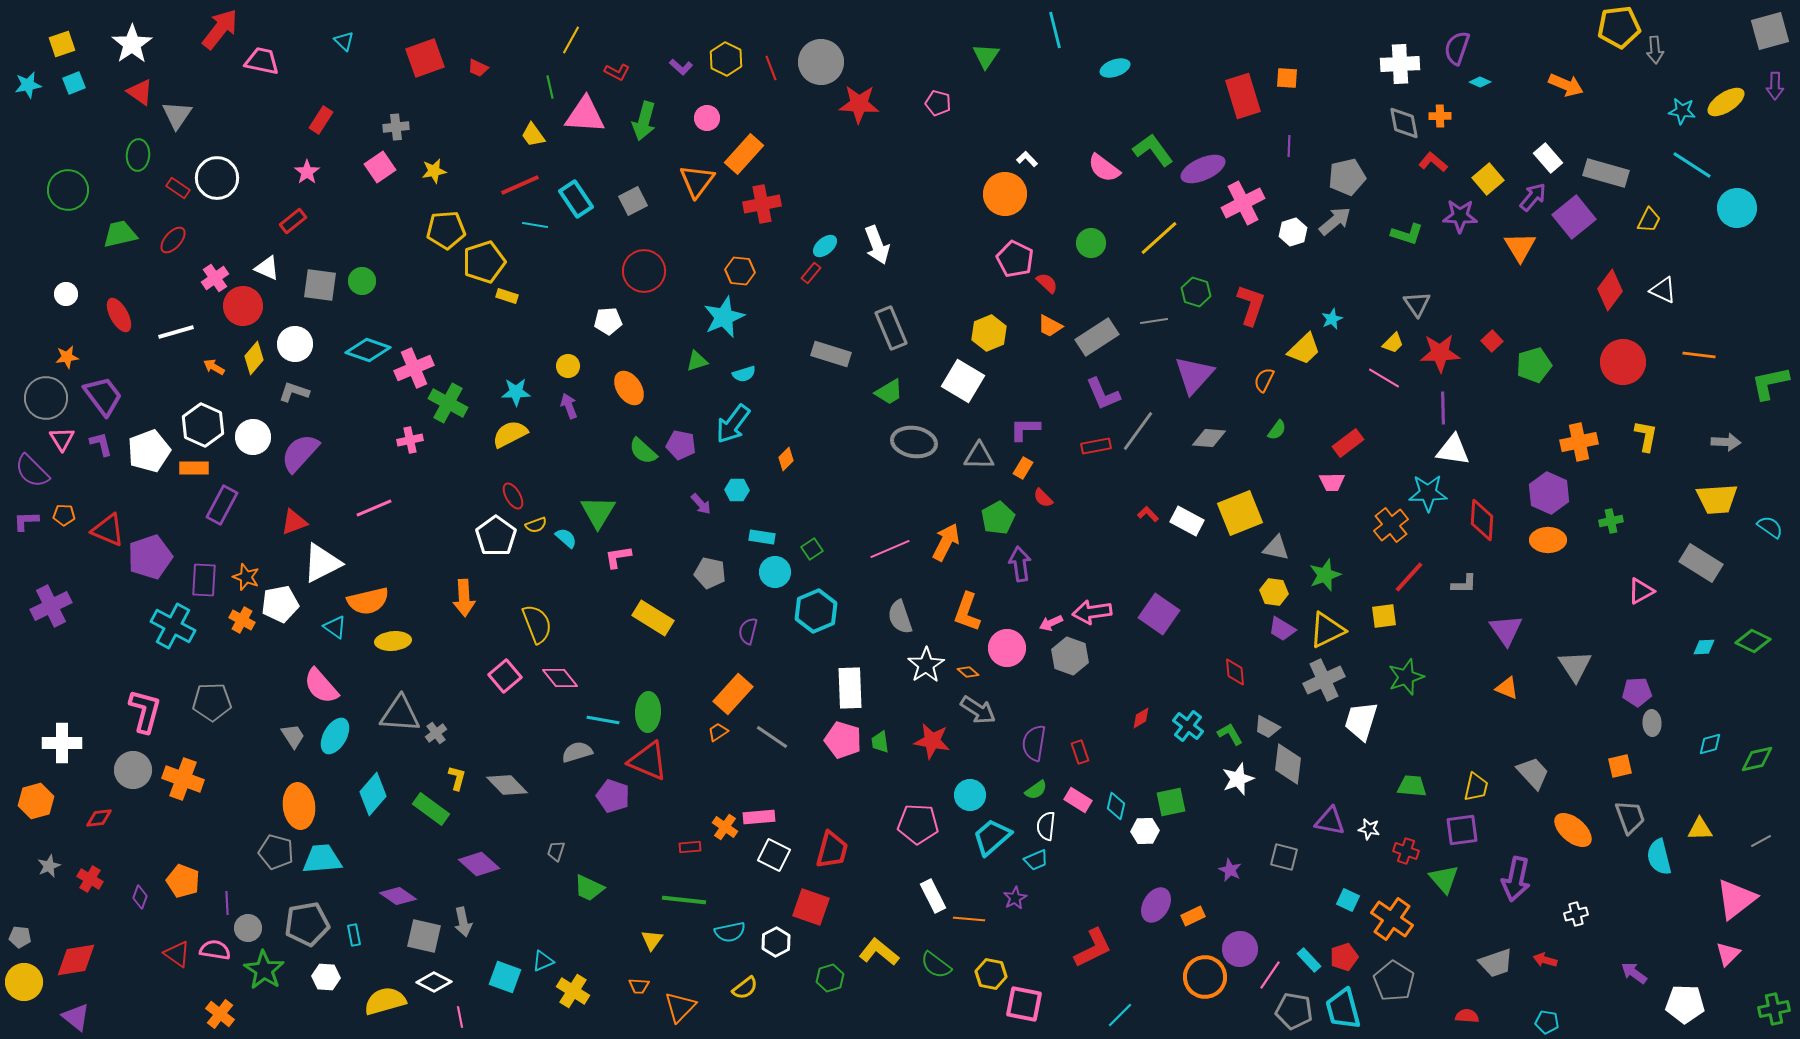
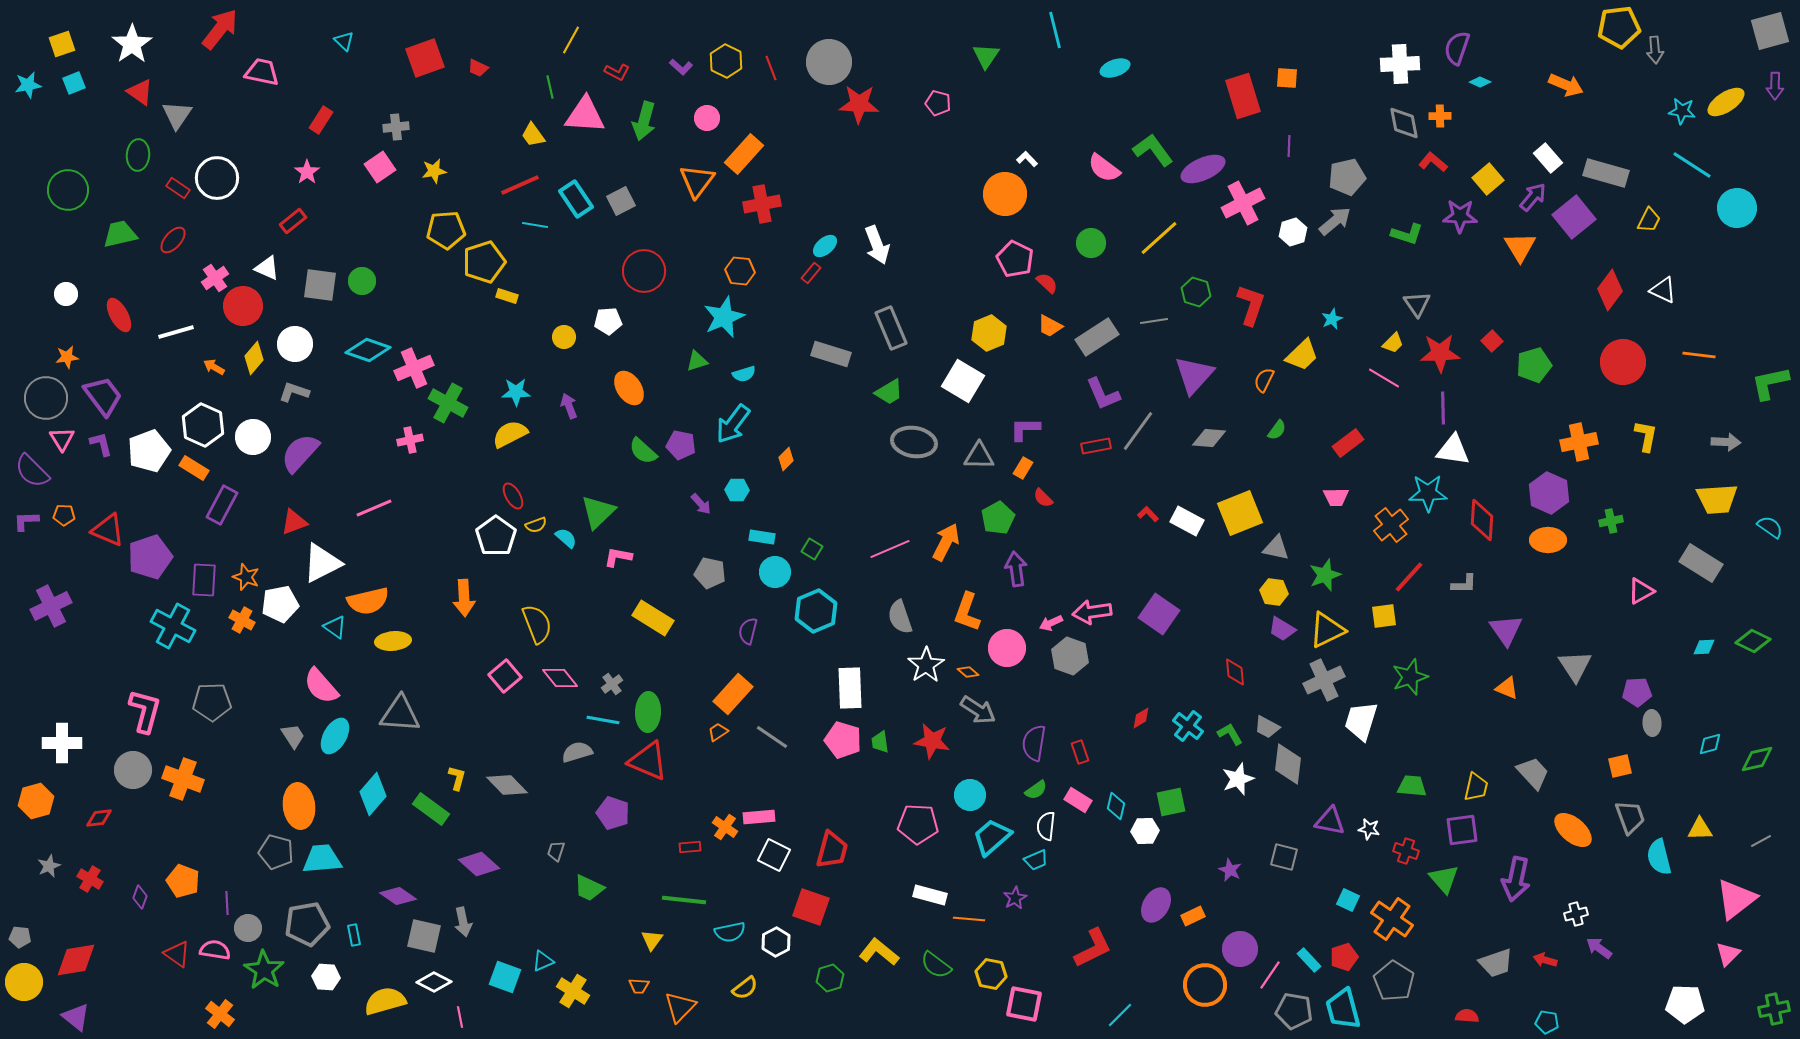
yellow hexagon at (726, 59): moved 2 px down
pink trapezoid at (262, 61): moved 11 px down
gray circle at (821, 62): moved 8 px right
gray square at (633, 201): moved 12 px left
yellow trapezoid at (1304, 349): moved 2 px left, 6 px down
yellow circle at (568, 366): moved 4 px left, 29 px up
orange rectangle at (194, 468): rotated 32 degrees clockwise
pink trapezoid at (1332, 482): moved 4 px right, 15 px down
green triangle at (598, 512): rotated 15 degrees clockwise
green square at (812, 549): rotated 25 degrees counterclockwise
pink L-shape at (618, 557): rotated 20 degrees clockwise
purple arrow at (1020, 564): moved 4 px left, 5 px down
green star at (1406, 677): moved 4 px right
gray cross at (436, 733): moved 176 px right, 49 px up
purple pentagon at (613, 796): moved 17 px down
white rectangle at (933, 896): moved 3 px left, 1 px up; rotated 48 degrees counterclockwise
purple arrow at (1634, 973): moved 35 px left, 25 px up
orange circle at (1205, 977): moved 8 px down
